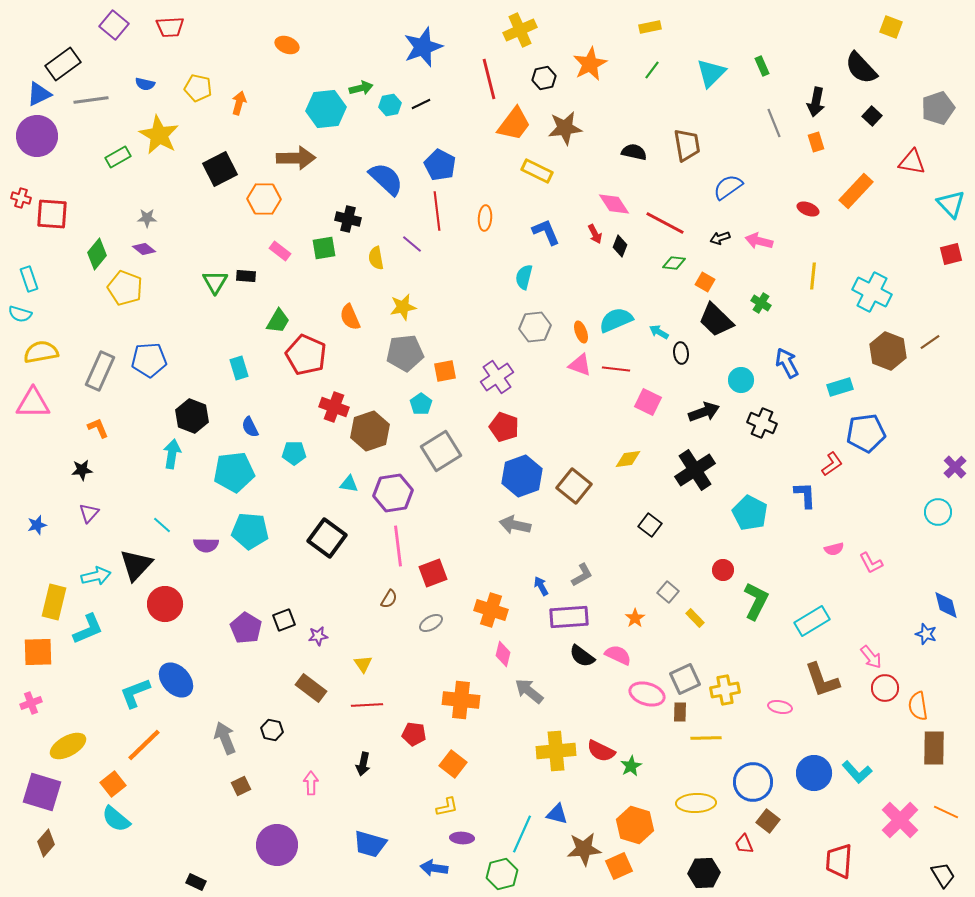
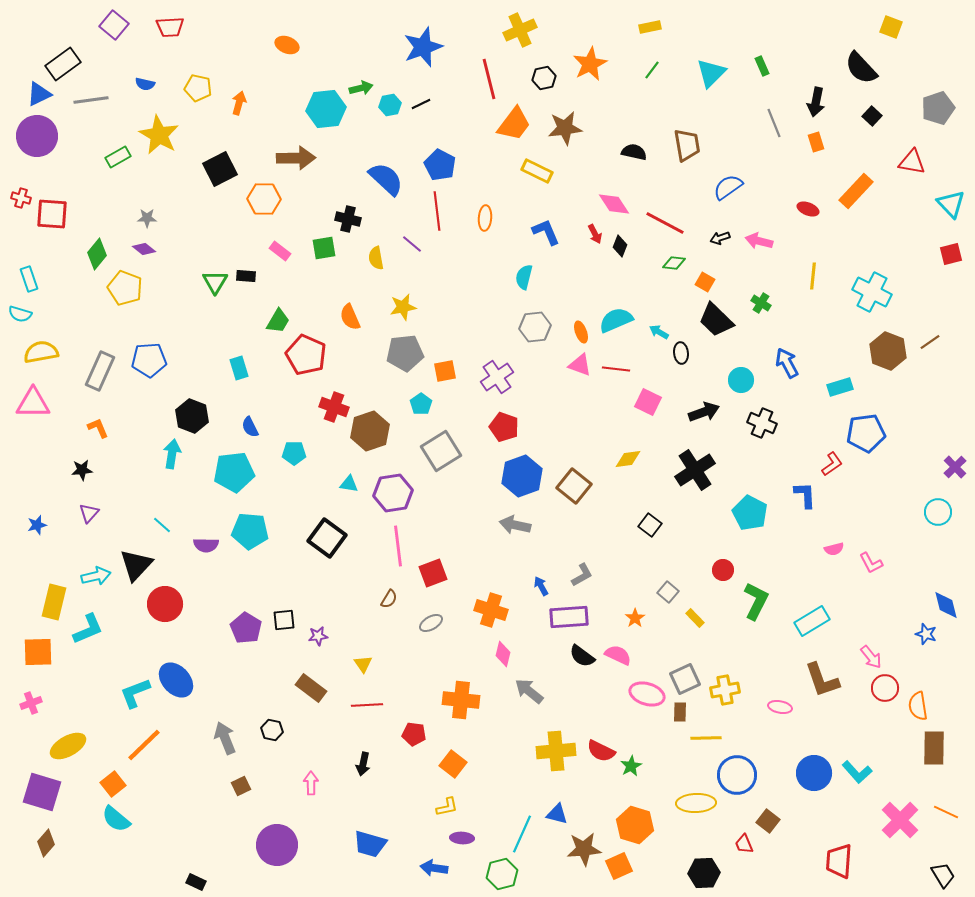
black square at (284, 620): rotated 15 degrees clockwise
blue circle at (753, 782): moved 16 px left, 7 px up
